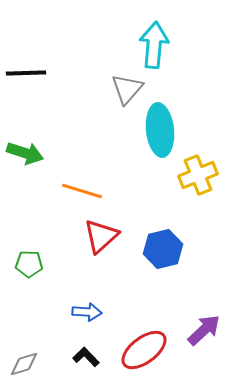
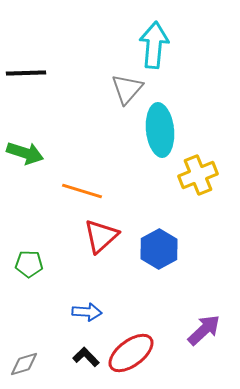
blue hexagon: moved 4 px left; rotated 15 degrees counterclockwise
red ellipse: moved 13 px left, 3 px down
